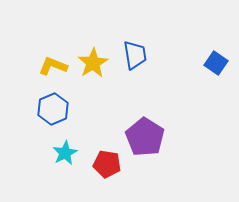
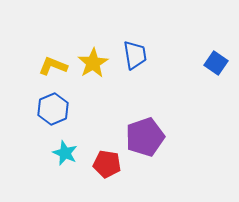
purple pentagon: rotated 21 degrees clockwise
cyan star: rotated 20 degrees counterclockwise
